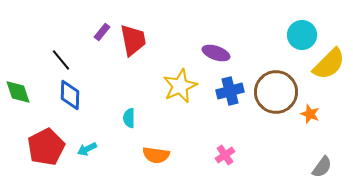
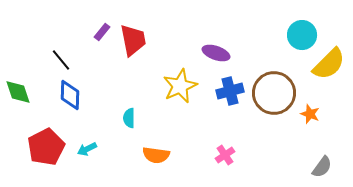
brown circle: moved 2 px left, 1 px down
